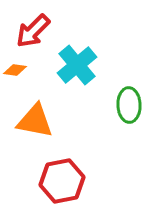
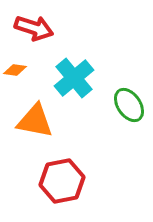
red arrow: moved 1 px right, 3 px up; rotated 117 degrees counterclockwise
cyan cross: moved 3 px left, 13 px down
green ellipse: rotated 32 degrees counterclockwise
